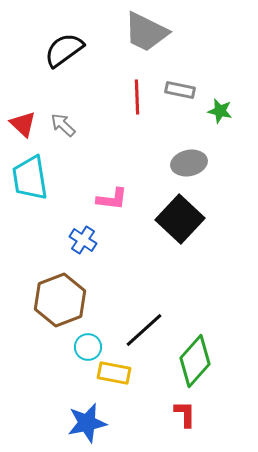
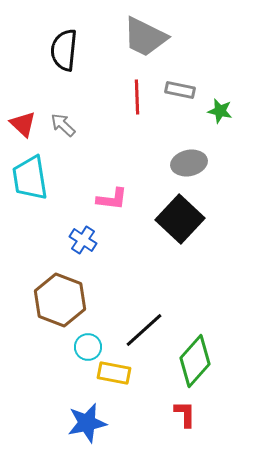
gray trapezoid: moved 1 px left, 5 px down
black semicircle: rotated 48 degrees counterclockwise
brown hexagon: rotated 18 degrees counterclockwise
